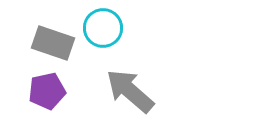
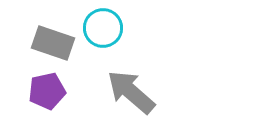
gray arrow: moved 1 px right, 1 px down
